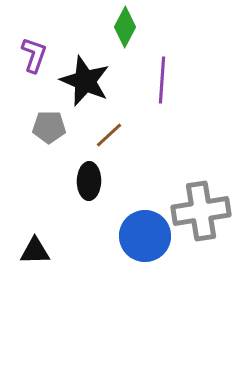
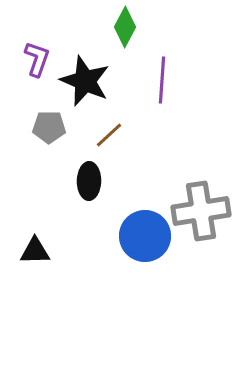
purple L-shape: moved 3 px right, 4 px down
